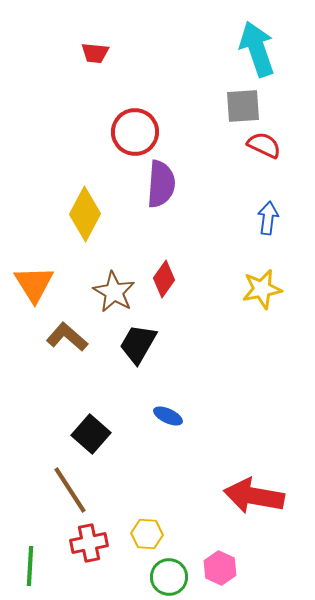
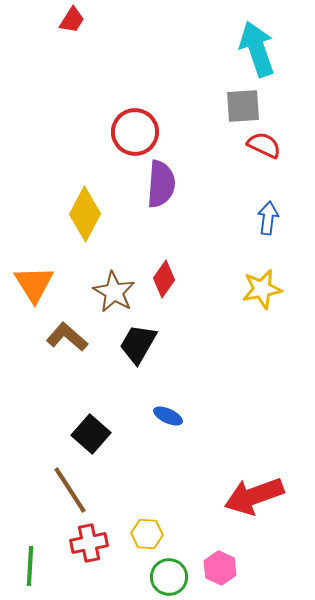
red trapezoid: moved 23 px left, 33 px up; rotated 64 degrees counterclockwise
red arrow: rotated 30 degrees counterclockwise
